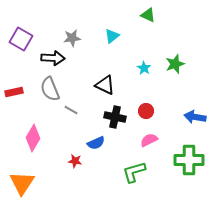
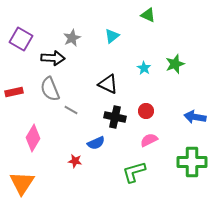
gray star: rotated 18 degrees counterclockwise
black triangle: moved 3 px right, 1 px up
green cross: moved 3 px right, 2 px down
